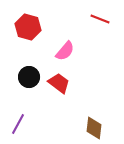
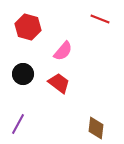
pink semicircle: moved 2 px left
black circle: moved 6 px left, 3 px up
brown diamond: moved 2 px right
